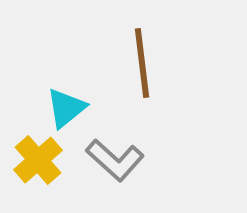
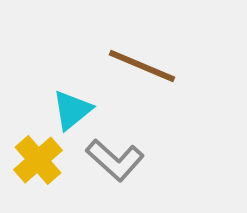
brown line: moved 3 px down; rotated 60 degrees counterclockwise
cyan triangle: moved 6 px right, 2 px down
